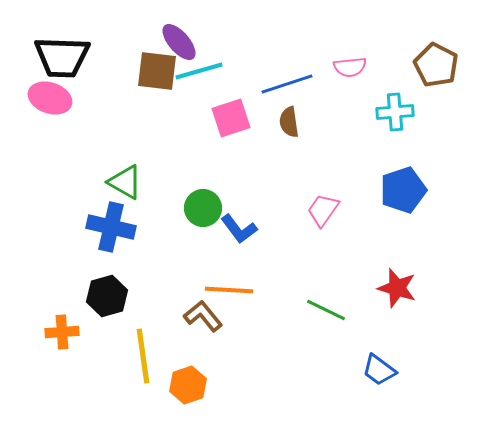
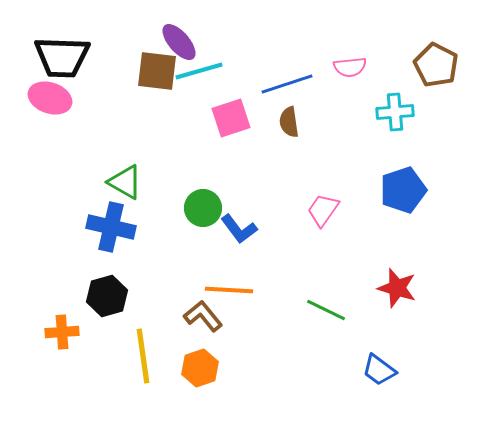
orange hexagon: moved 12 px right, 17 px up
